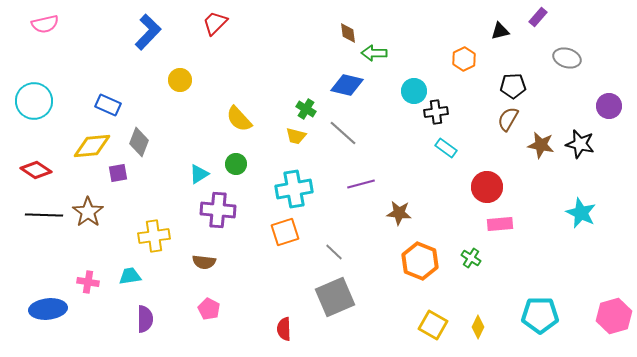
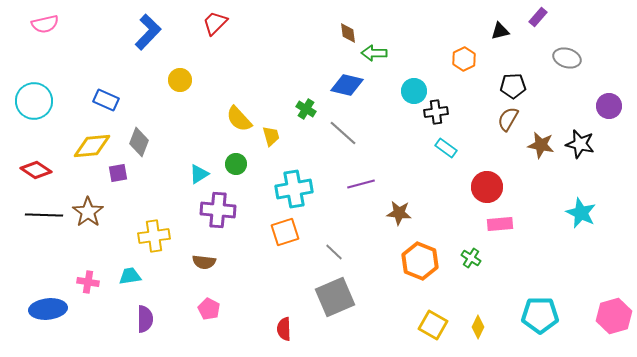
blue rectangle at (108, 105): moved 2 px left, 5 px up
yellow trapezoid at (296, 136): moved 25 px left; rotated 120 degrees counterclockwise
